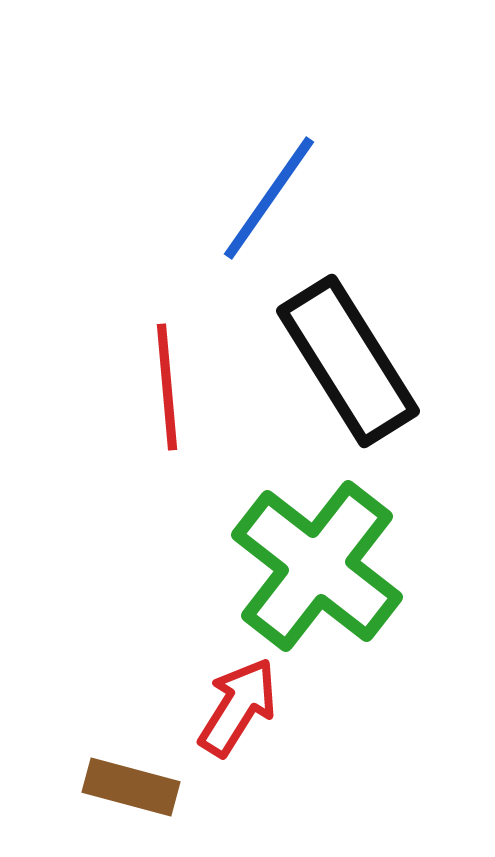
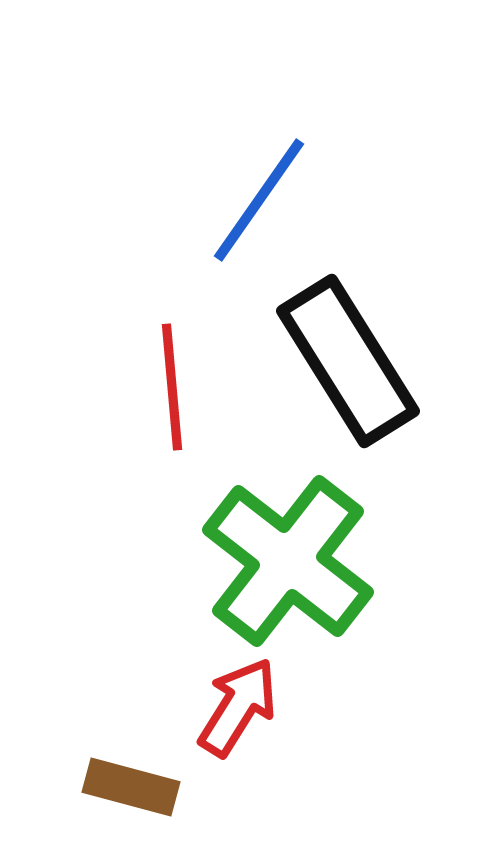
blue line: moved 10 px left, 2 px down
red line: moved 5 px right
green cross: moved 29 px left, 5 px up
